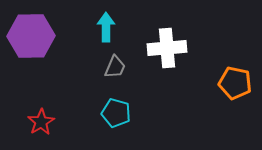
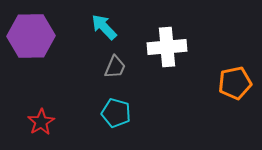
cyan arrow: moved 2 px left; rotated 44 degrees counterclockwise
white cross: moved 1 px up
orange pentagon: rotated 24 degrees counterclockwise
